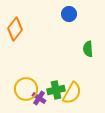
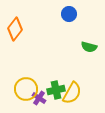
green semicircle: moved 1 px right, 2 px up; rotated 70 degrees counterclockwise
